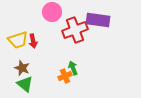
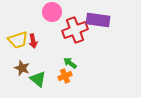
green arrow: moved 3 px left, 5 px up; rotated 32 degrees counterclockwise
green triangle: moved 13 px right, 5 px up
